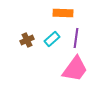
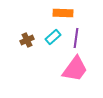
cyan rectangle: moved 1 px right, 2 px up
